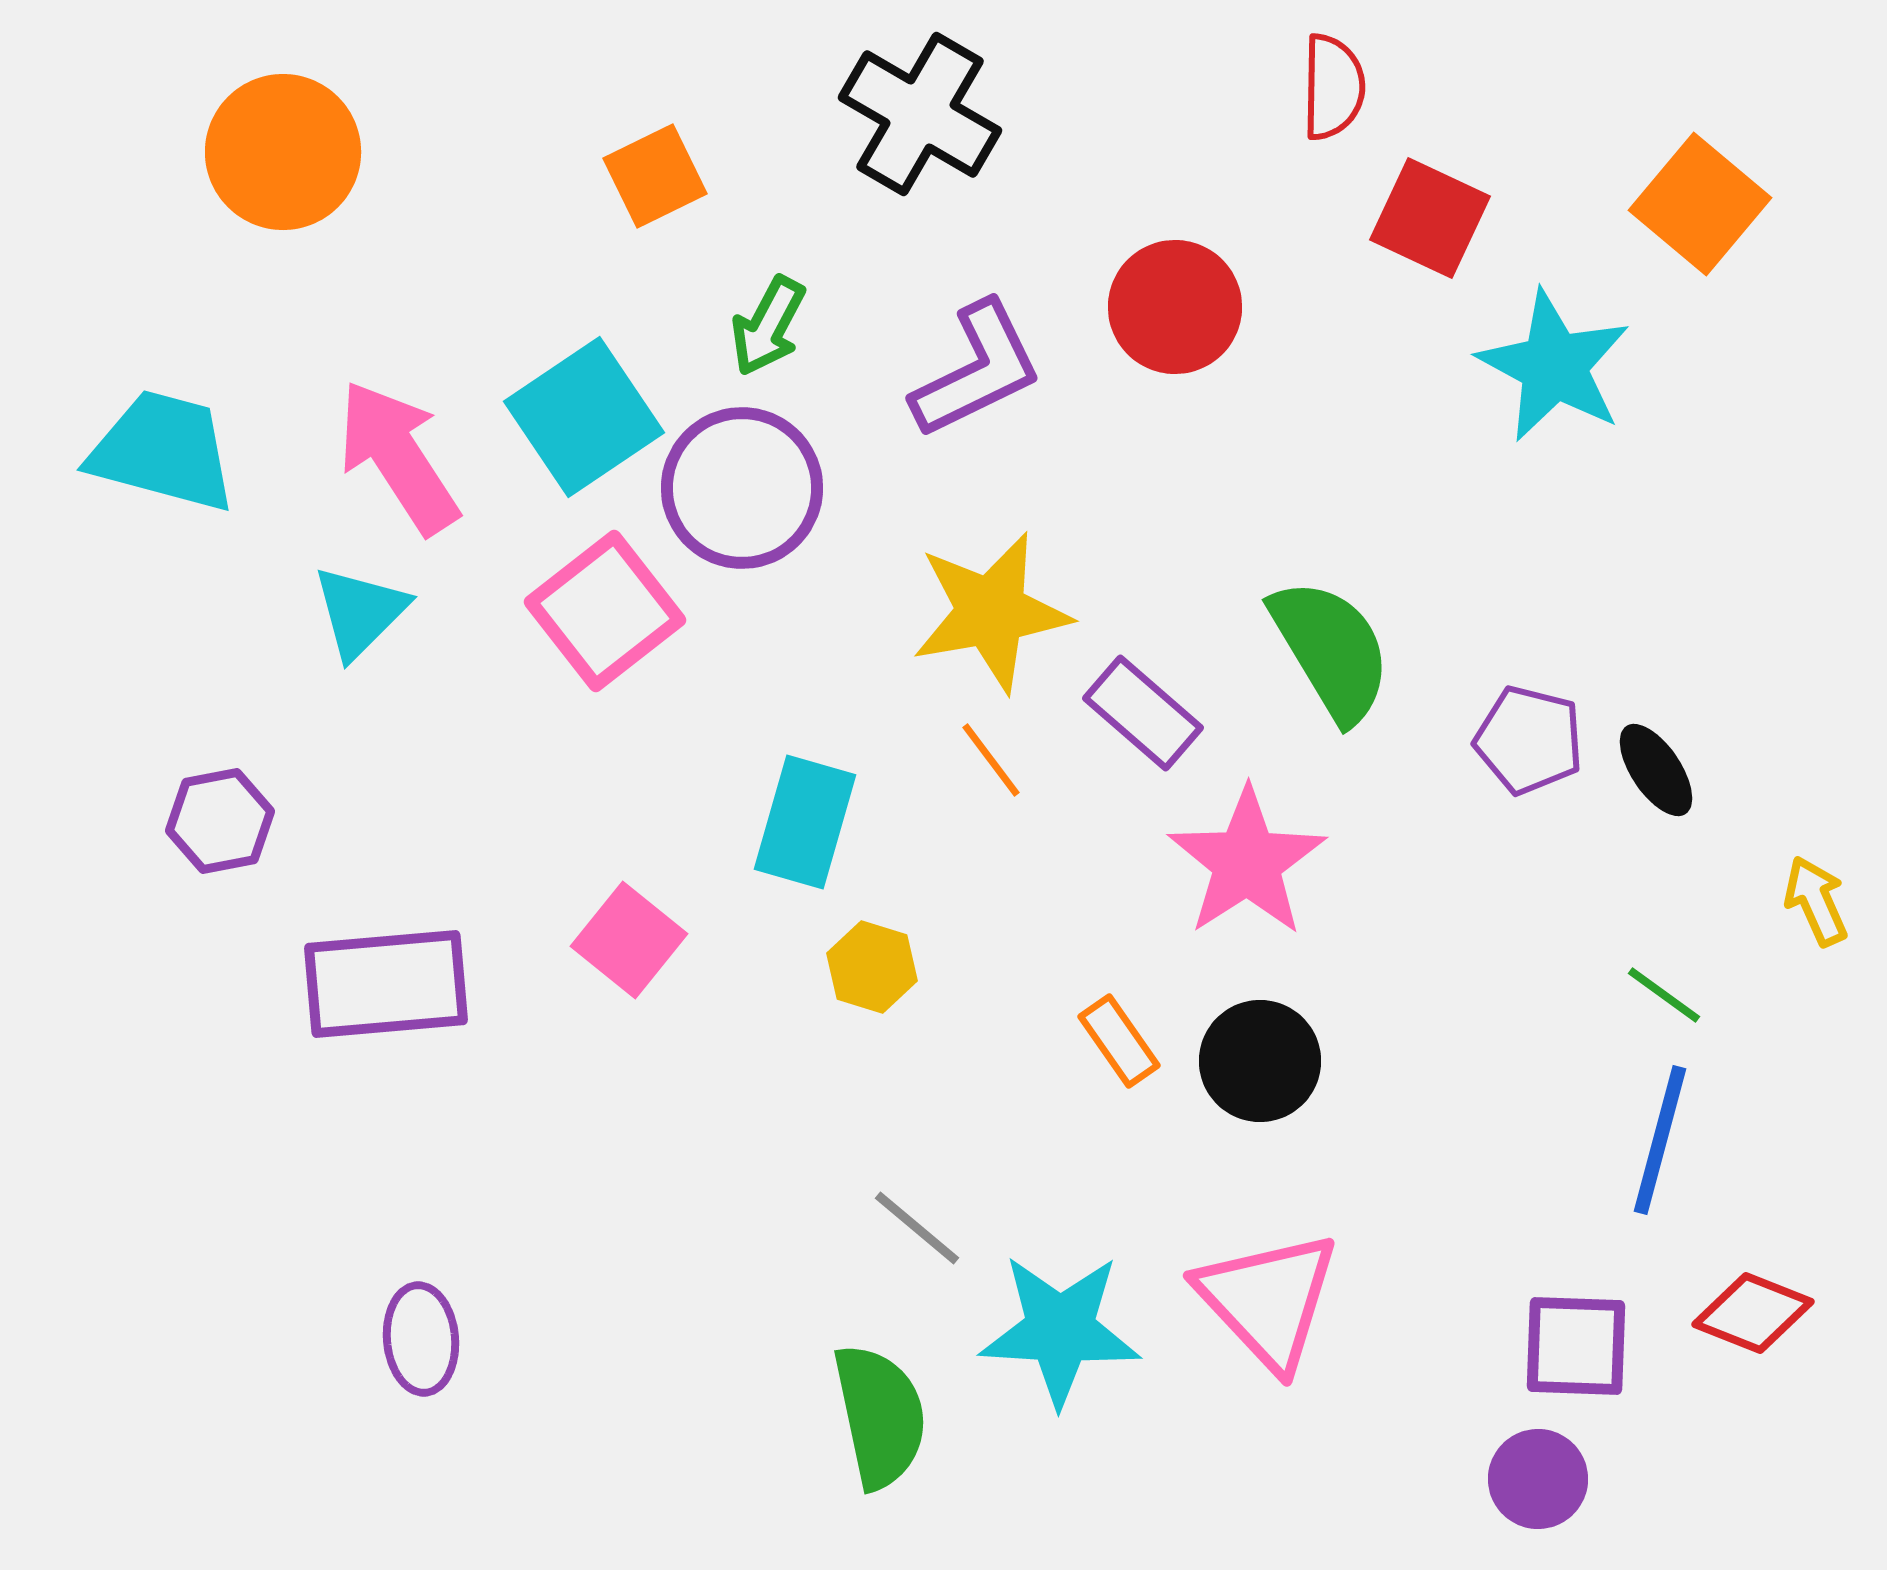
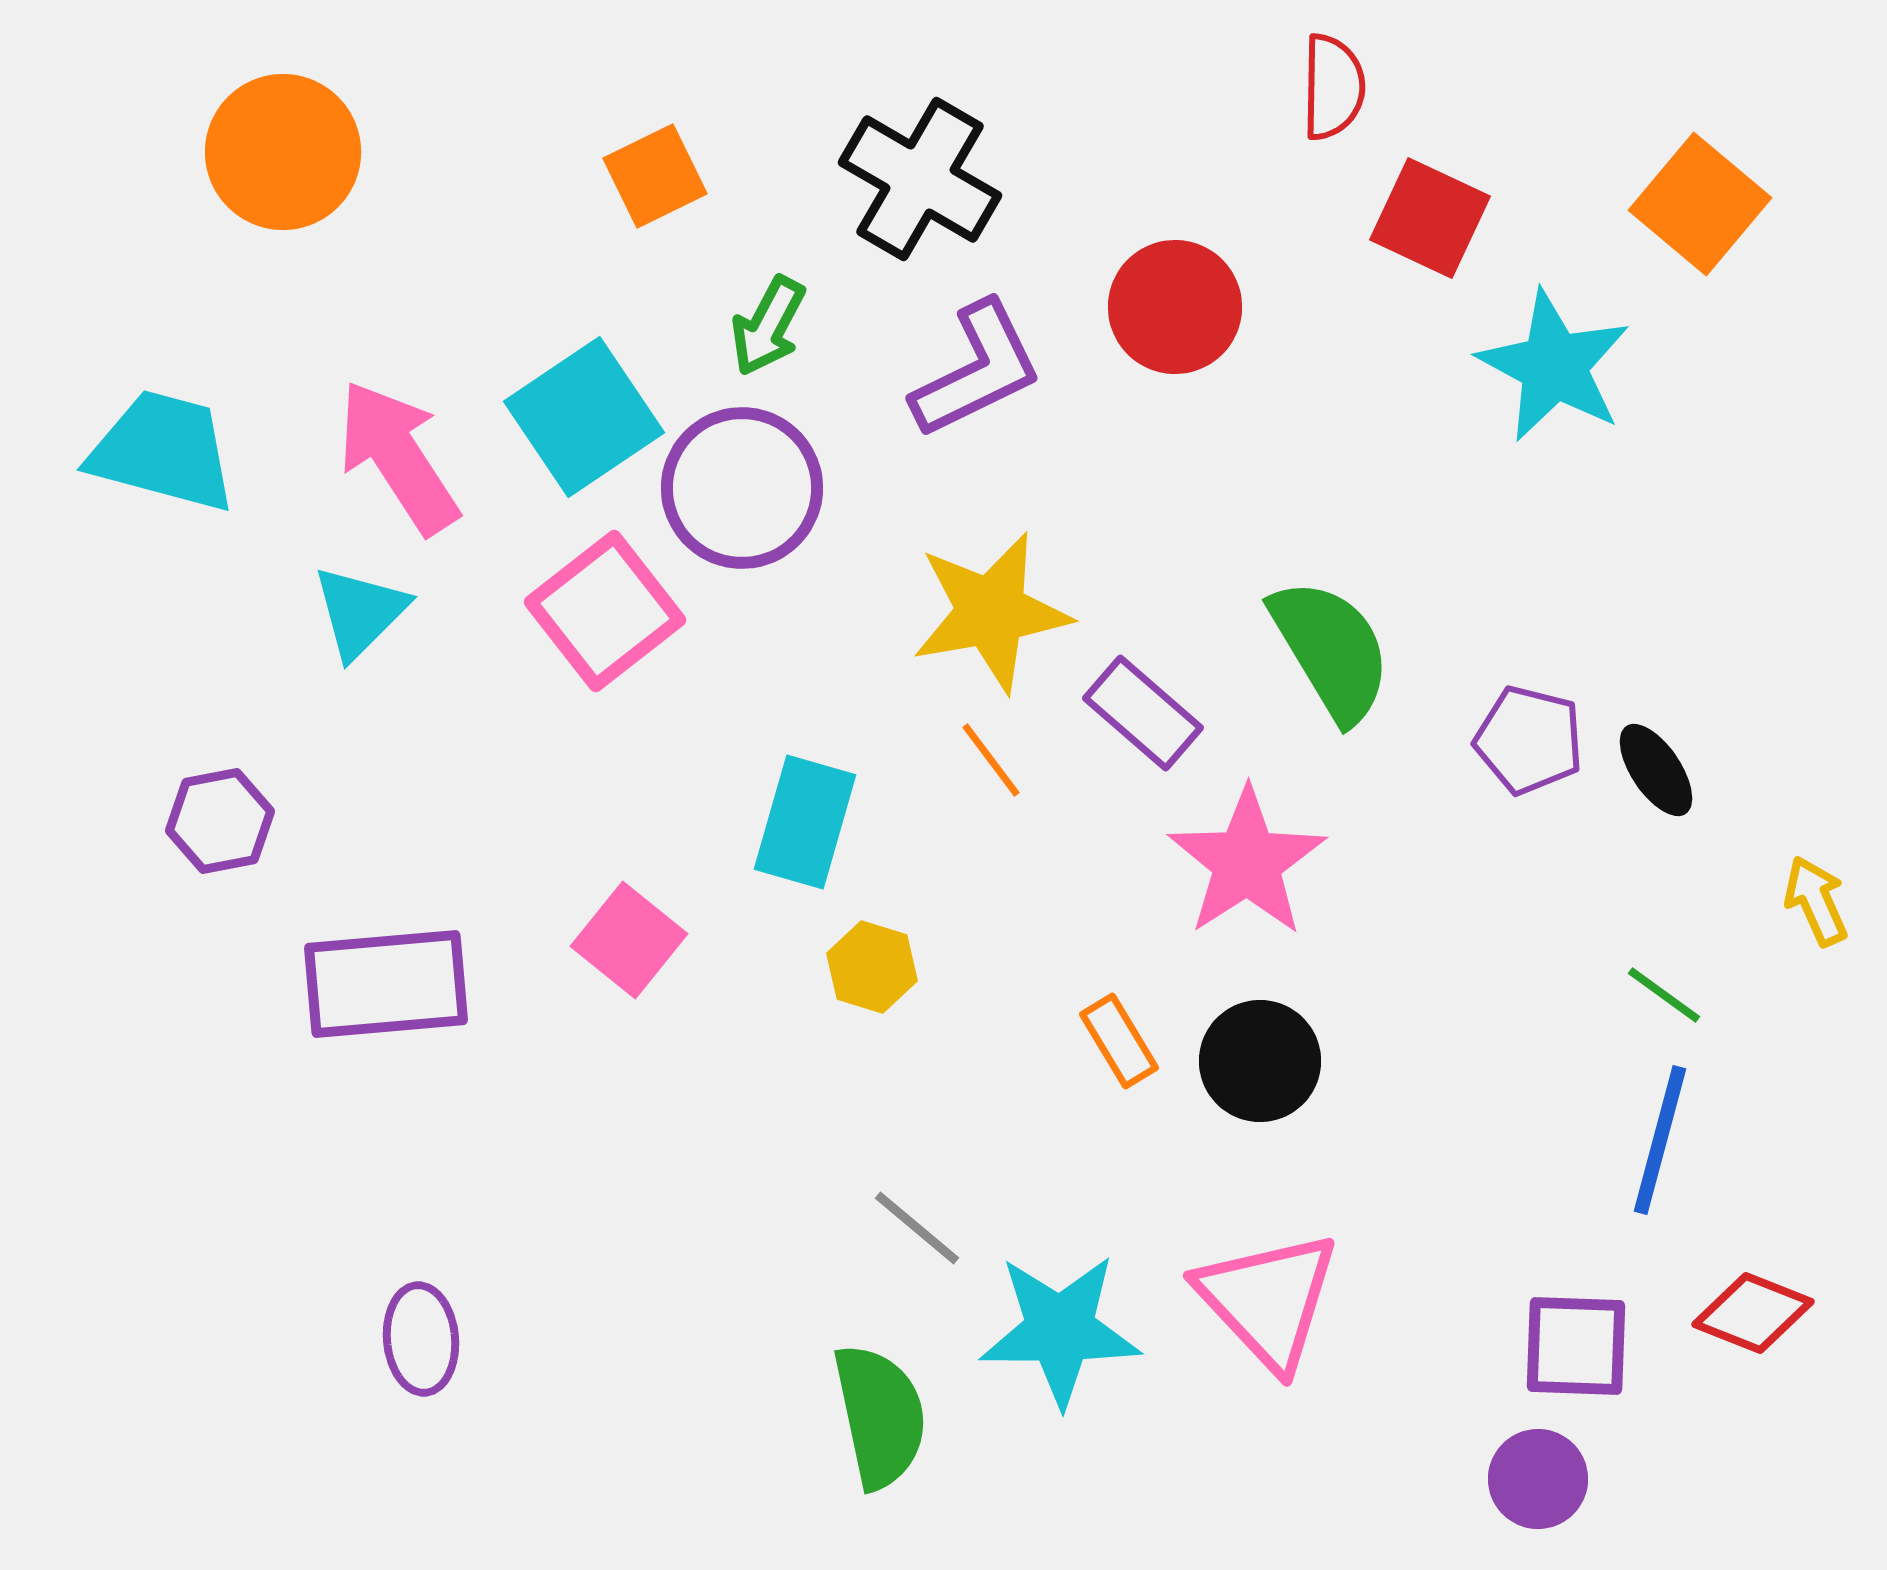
black cross at (920, 114): moved 65 px down
orange rectangle at (1119, 1041): rotated 4 degrees clockwise
cyan star at (1060, 1330): rotated 3 degrees counterclockwise
